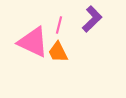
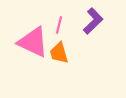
purple L-shape: moved 1 px right, 2 px down
orange trapezoid: moved 1 px right, 1 px down; rotated 10 degrees clockwise
